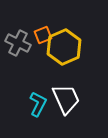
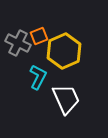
orange square: moved 4 px left, 1 px down
yellow hexagon: moved 4 px down
cyan L-shape: moved 27 px up
